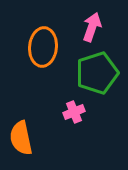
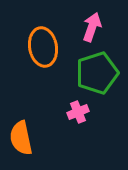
orange ellipse: rotated 15 degrees counterclockwise
pink cross: moved 4 px right
